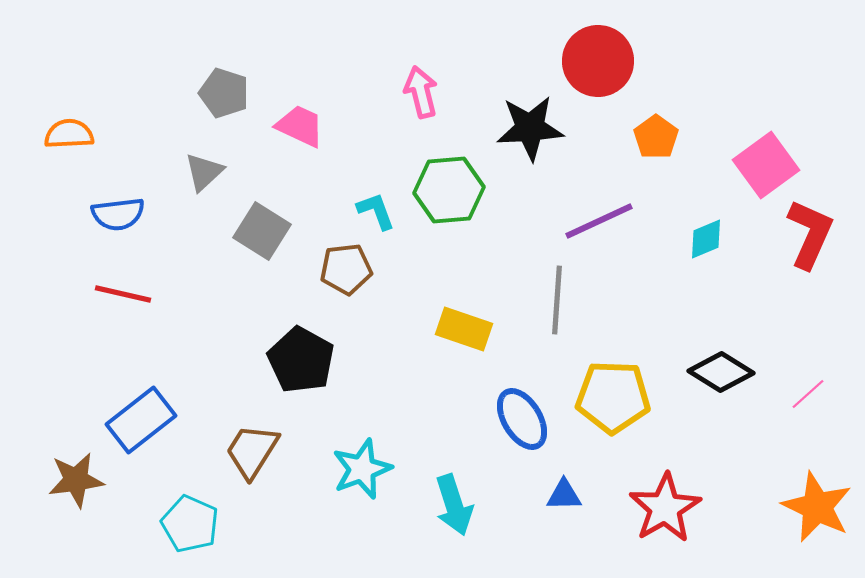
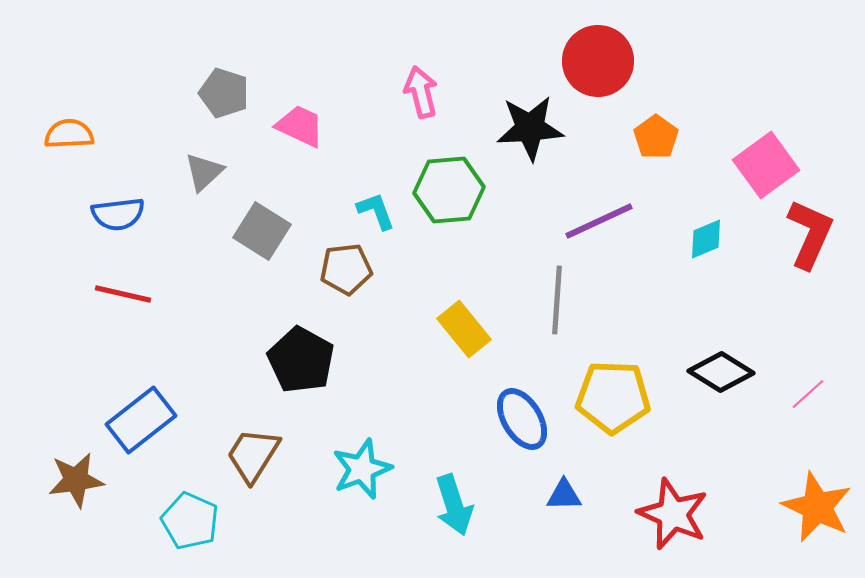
yellow rectangle: rotated 32 degrees clockwise
brown trapezoid: moved 1 px right, 4 px down
red star: moved 8 px right, 6 px down; rotated 18 degrees counterclockwise
cyan pentagon: moved 3 px up
